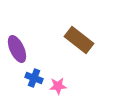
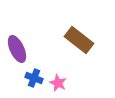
pink star: moved 3 px up; rotated 30 degrees clockwise
